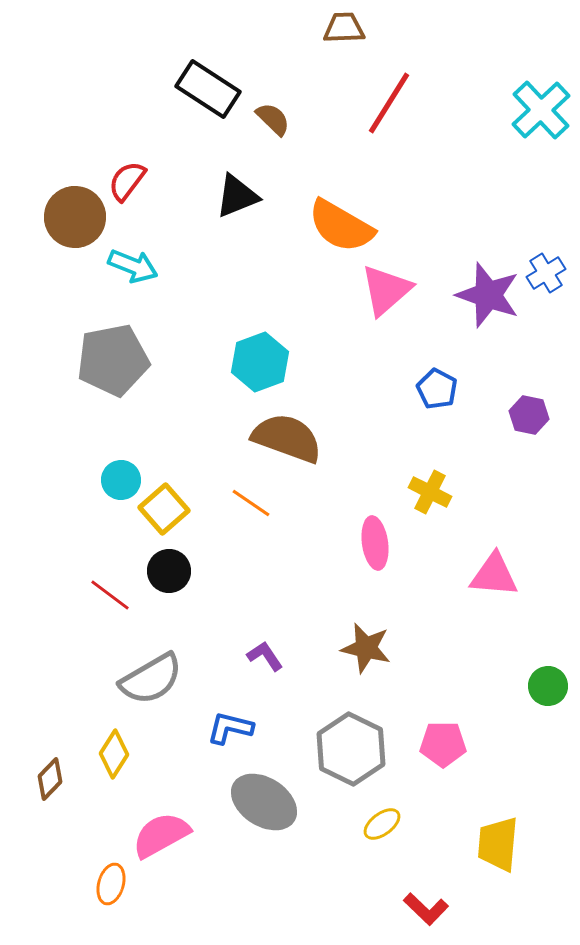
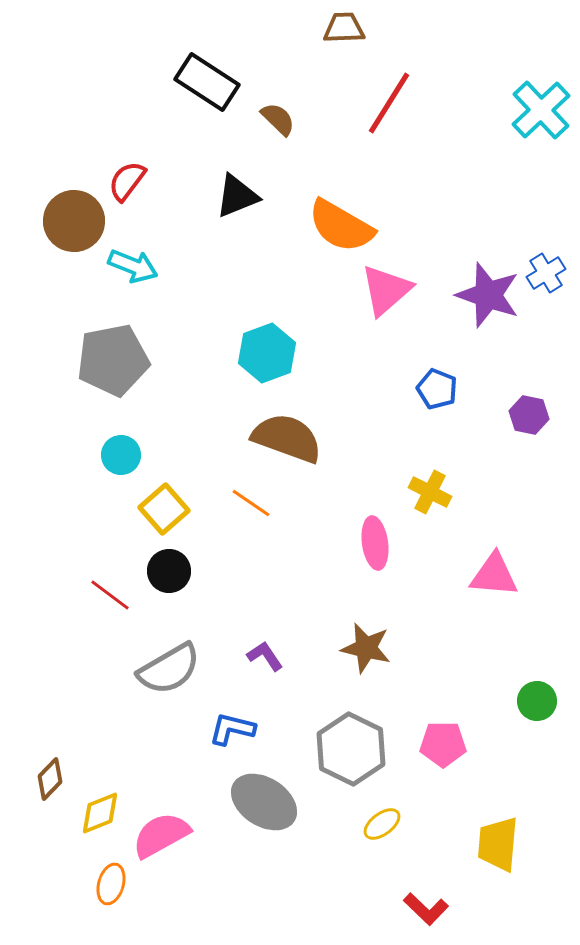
black rectangle at (208, 89): moved 1 px left, 7 px up
brown semicircle at (273, 119): moved 5 px right
brown circle at (75, 217): moved 1 px left, 4 px down
cyan hexagon at (260, 362): moved 7 px right, 9 px up
blue pentagon at (437, 389): rotated 6 degrees counterclockwise
cyan circle at (121, 480): moved 25 px up
gray semicircle at (151, 679): moved 18 px right, 10 px up
green circle at (548, 686): moved 11 px left, 15 px down
blue L-shape at (230, 728): moved 2 px right, 1 px down
yellow diamond at (114, 754): moved 14 px left, 59 px down; rotated 36 degrees clockwise
